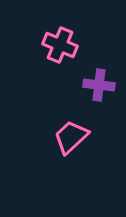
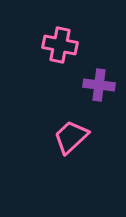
pink cross: rotated 12 degrees counterclockwise
